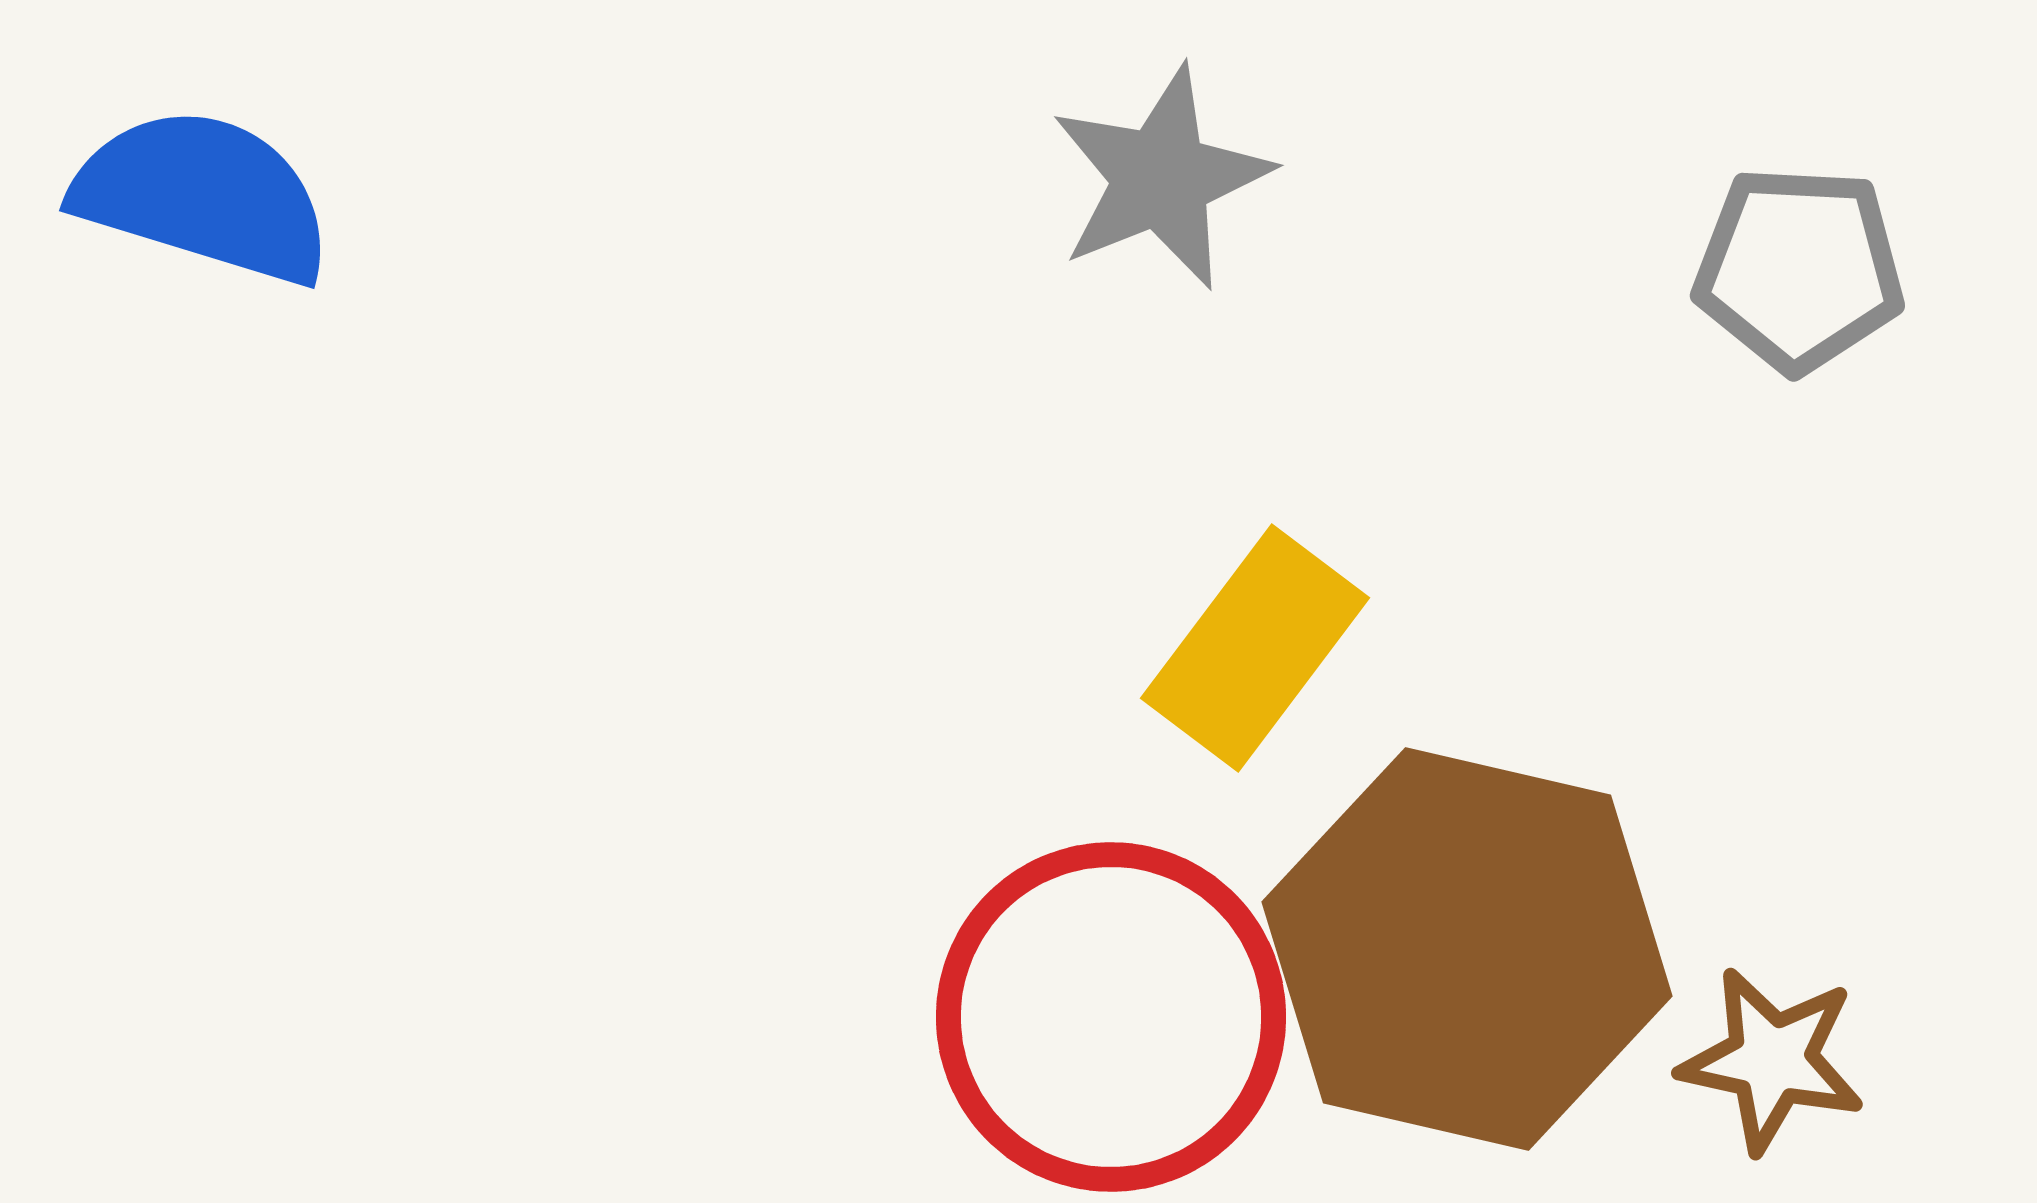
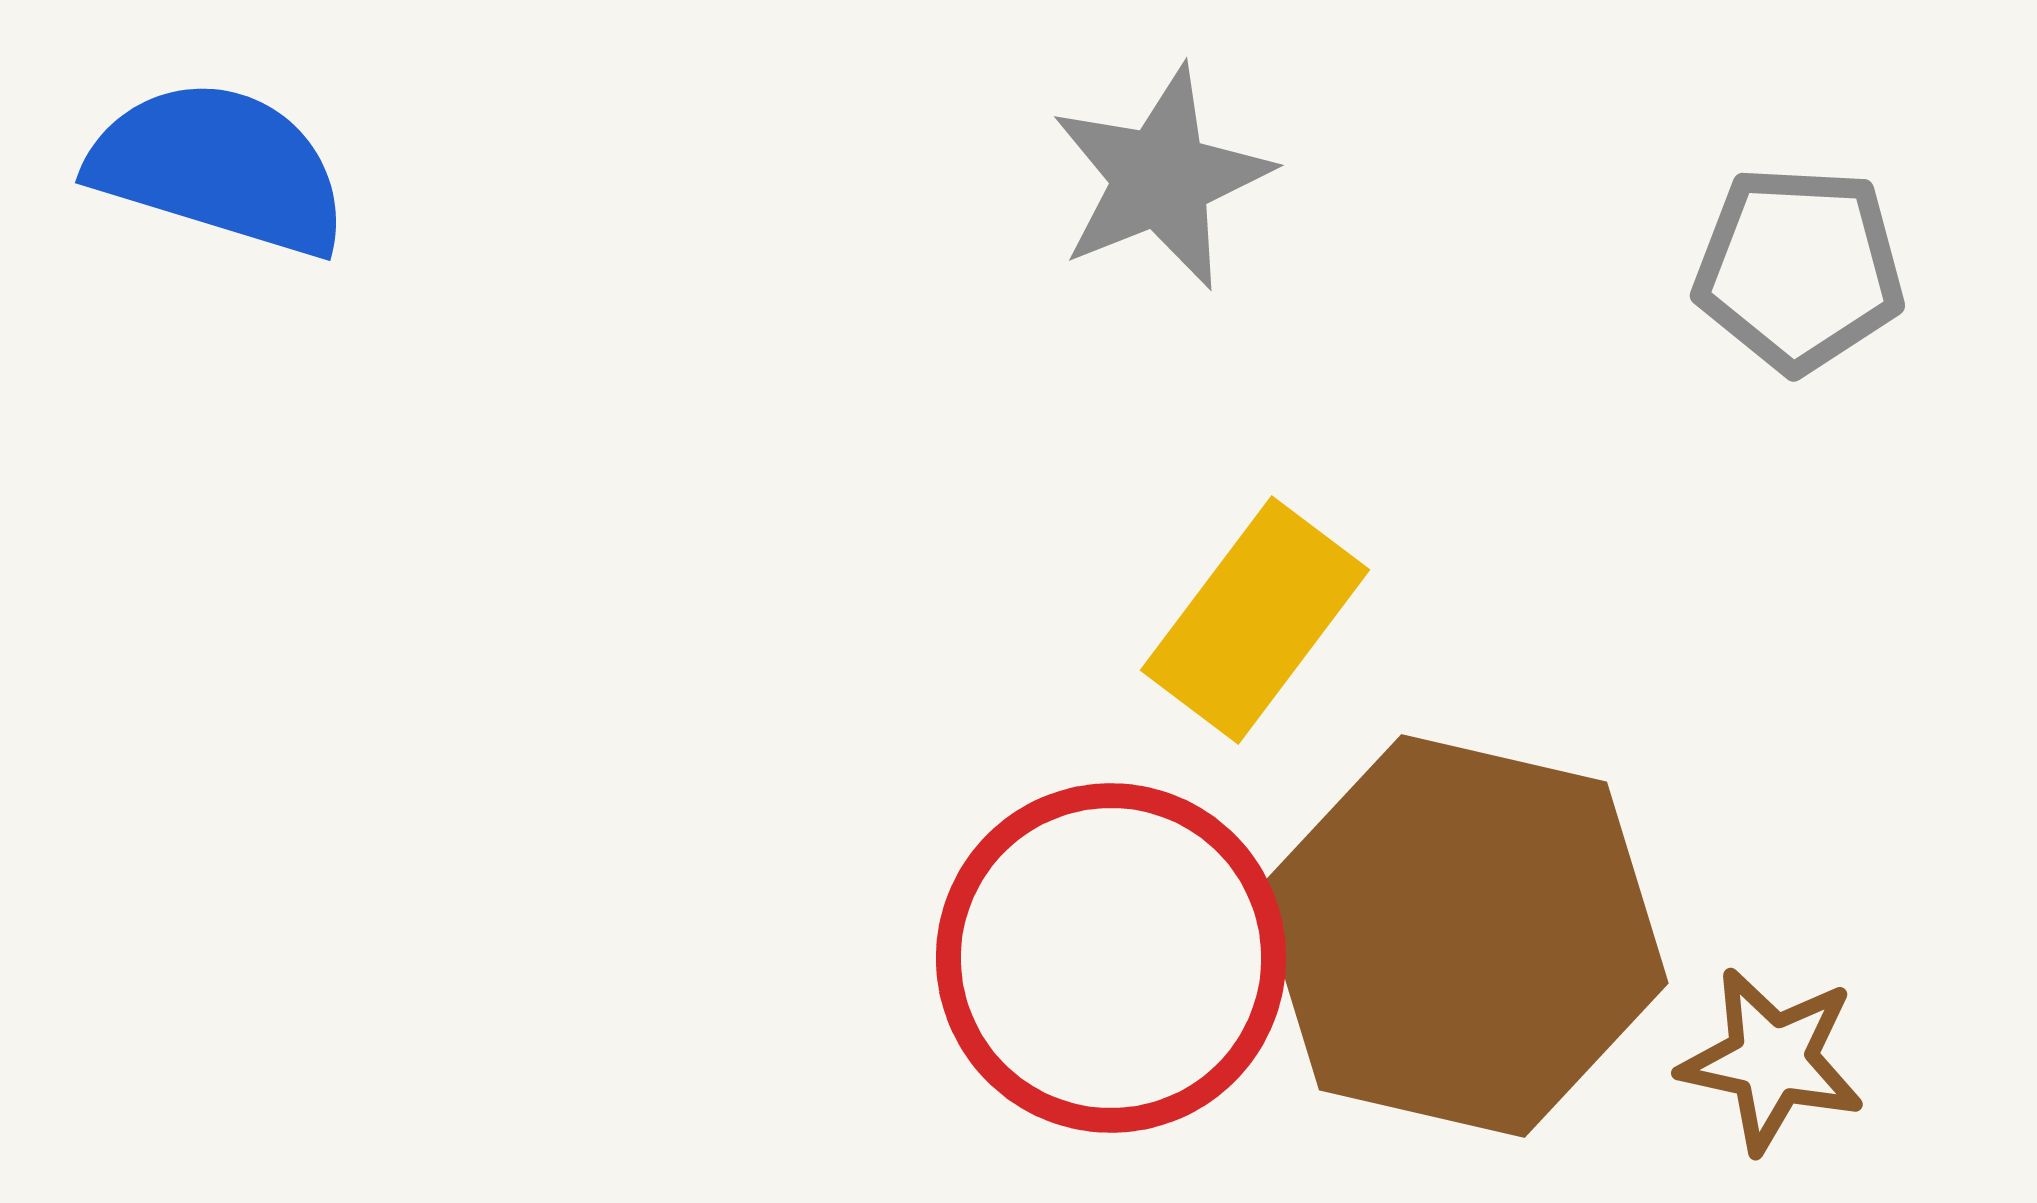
blue semicircle: moved 16 px right, 28 px up
yellow rectangle: moved 28 px up
brown hexagon: moved 4 px left, 13 px up
red circle: moved 59 px up
